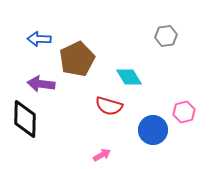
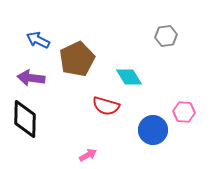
blue arrow: moved 1 px left, 1 px down; rotated 25 degrees clockwise
purple arrow: moved 10 px left, 6 px up
red semicircle: moved 3 px left
pink hexagon: rotated 20 degrees clockwise
pink arrow: moved 14 px left
